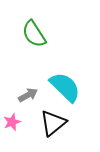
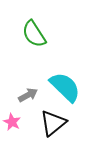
pink star: rotated 24 degrees counterclockwise
